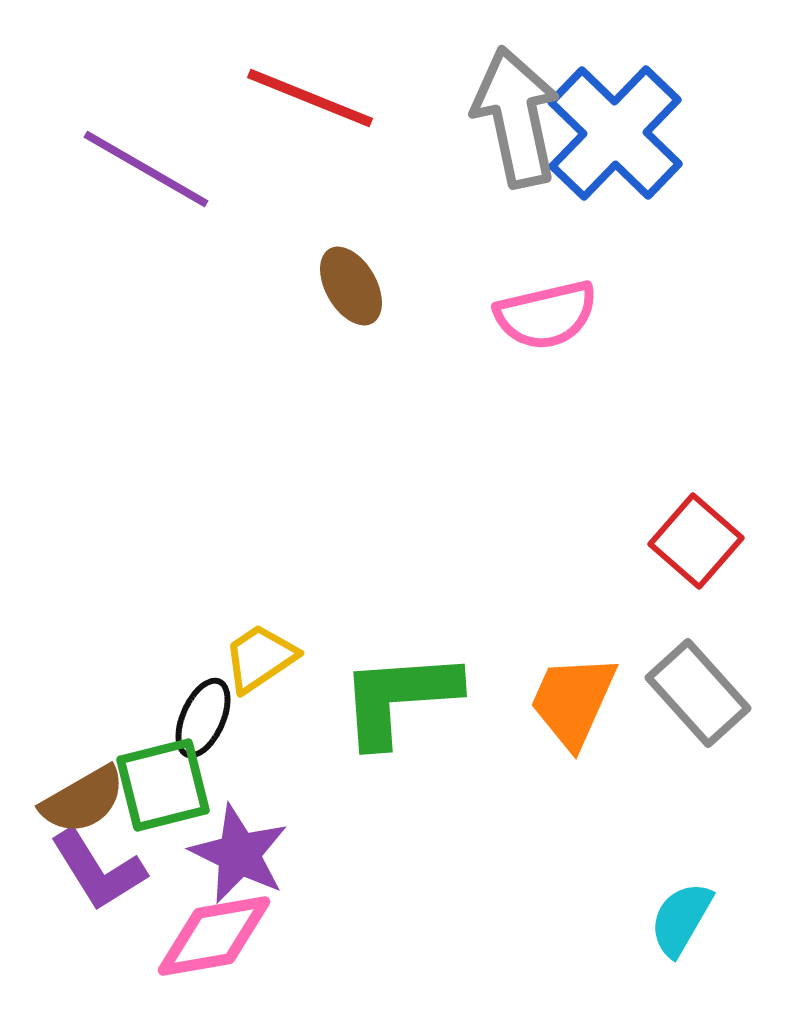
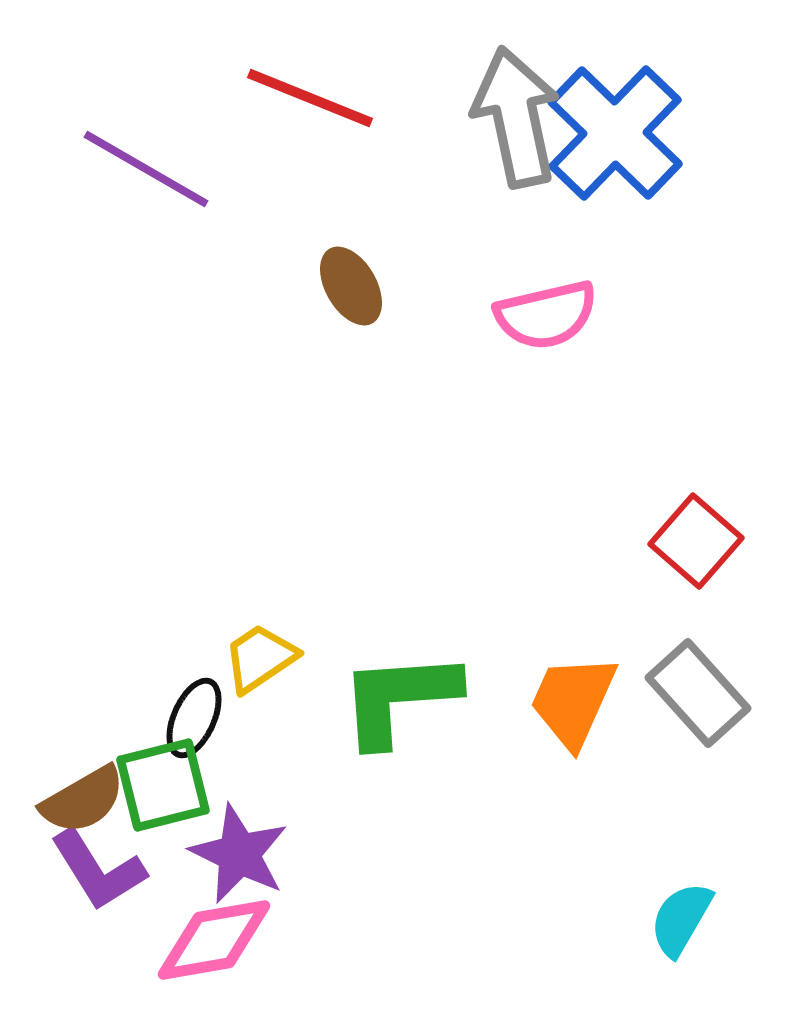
black ellipse: moved 9 px left
pink diamond: moved 4 px down
